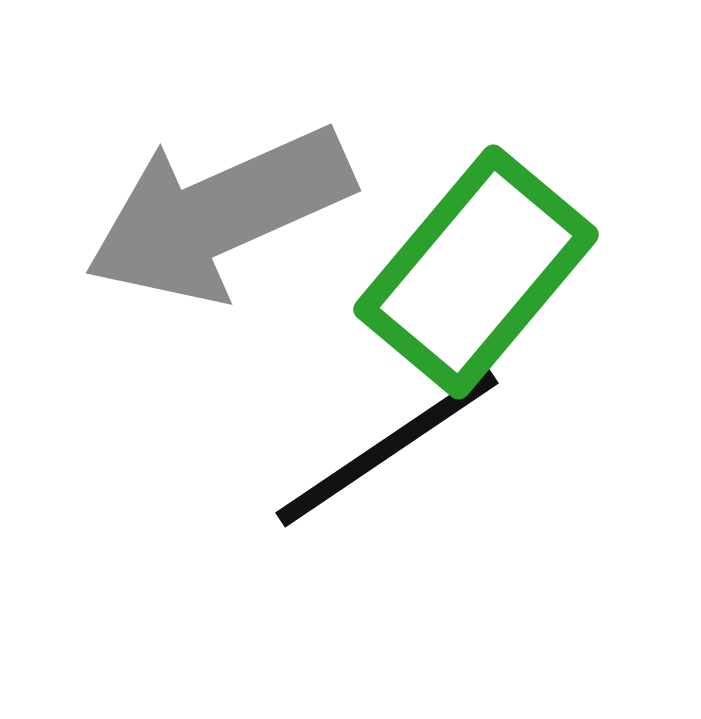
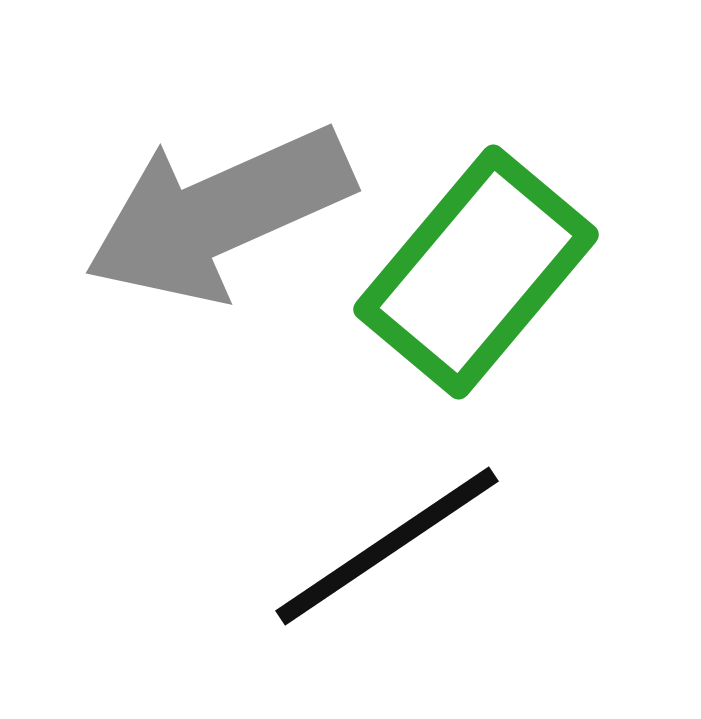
black line: moved 98 px down
